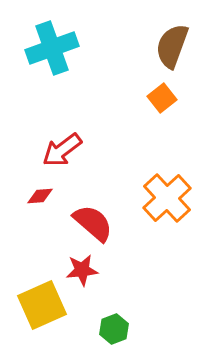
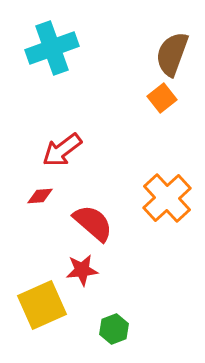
brown semicircle: moved 8 px down
